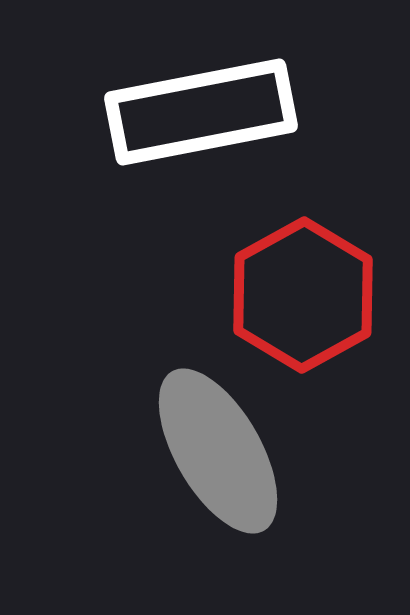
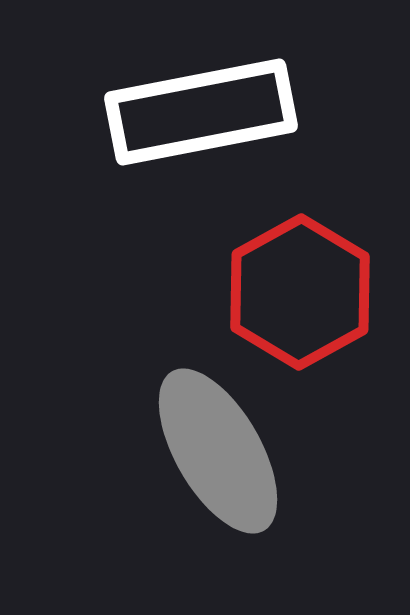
red hexagon: moved 3 px left, 3 px up
